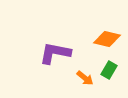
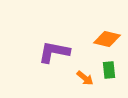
purple L-shape: moved 1 px left, 1 px up
green rectangle: rotated 36 degrees counterclockwise
